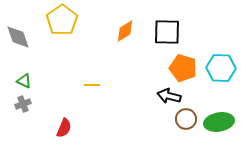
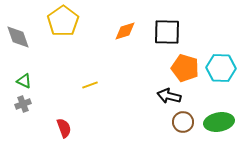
yellow pentagon: moved 1 px right, 1 px down
orange diamond: rotated 15 degrees clockwise
orange pentagon: moved 2 px right
yellow line: moved 2 px left; rotated 21 degrees counterclockwise
brown circle: moved 3 px left, 3 px down
red semicircle: rotated 42 degrees counterclockwise
